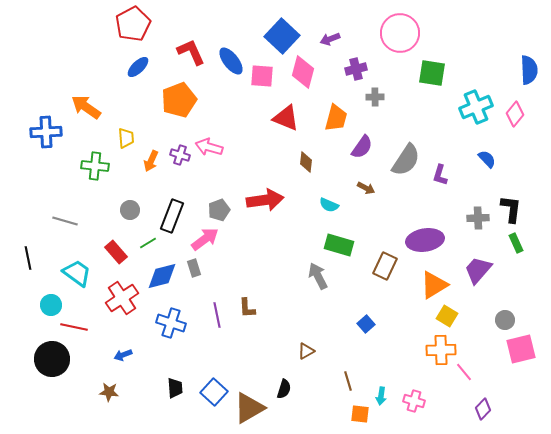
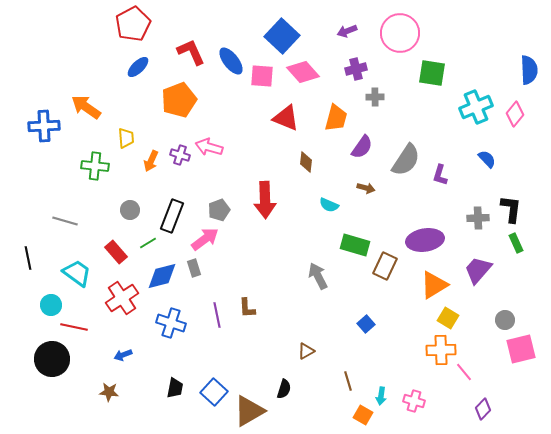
purple arrow at (330, 39): moved 17 px right, 8 px up
pink diamond at (303, 72): rotated 56 degrees counterclockwise
blue cross at (46, 132): moved 2 px left, 6 px up
brown arrow at (366, 188): rotated 12 degrees counterclockwise
red arrow at (265, 200): rotated 96 degrees clockwise
green rectangle at (339, 245): moved 16 px right
yellow square at (447, 316): moved 1 px right, 2 px down
black trapezoid at (175, 388): rotated 15 degrees clockwise
brown triangle at (249, 408): moved 3 px down
orange square at (360, 414): moved 3 px right, 1 px down; rotated 24 degrees clockwise
